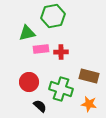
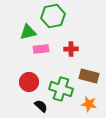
green triangle: moved 1 px right, 1 px up
red cross: moved 10 px right, 3 px up
black semicircle: moved 1 px right
